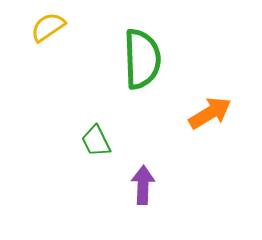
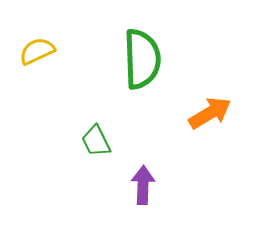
yellow semicircle: moved 11 px left, 24 px down; rotated 9 degrees clockwise
